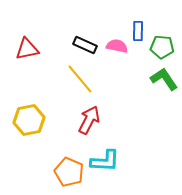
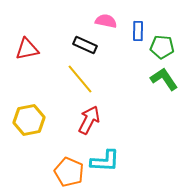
pink semicircle: moved 11 px left, 25 px up
